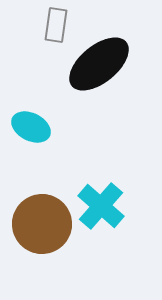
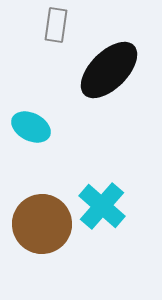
black ellipse: moved 10 px right, 6 px down; rotated 6 degrees counterclockwise
cyan cross: moved 1 px right
